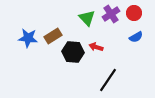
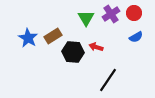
green triangle: moved 1 px left; rotated 12 degrees clockwise
blue star: rotated 24 degrees clockwise
